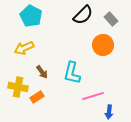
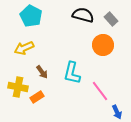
black semicircle: rotated 120 degrees counterclockwise
pink line: moved 7 px right, 5 px up; rotated 70 degrees clockwise
blue arrow: moved 8 px right; rotated 32 degrees counterclockwise
